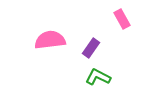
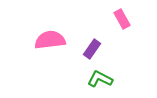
purple rectangle: moved 1 px right, 1 px down
green L-shape: moved 2 px right, 2 px down
